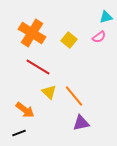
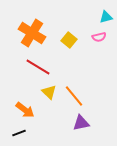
pink semicircle: rotated 24 degrees clockwise
